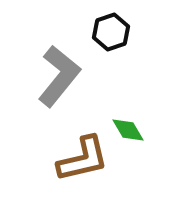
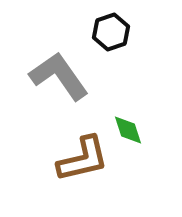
gray L-shape: rotated 74 degrees counterclockwise
green diamond: rotated 12 degrees clockwise
